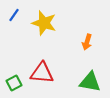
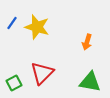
blue line: moved 2 px left, 8 px down
yellow star: moved 7 px left, 4 px down
red triangle: rotated 50 degrees counterclockwise
